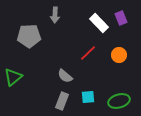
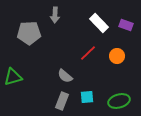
purple rectangle: moved 5 px right, 7 px down; rotated 48 degrees counterclockwise
gray pentagon: moved 3 px up
orange circle: moved 2 px left, 1 px down
green triangle: rotated 24 degrees clockwise
cyan square: moved 1 px left
